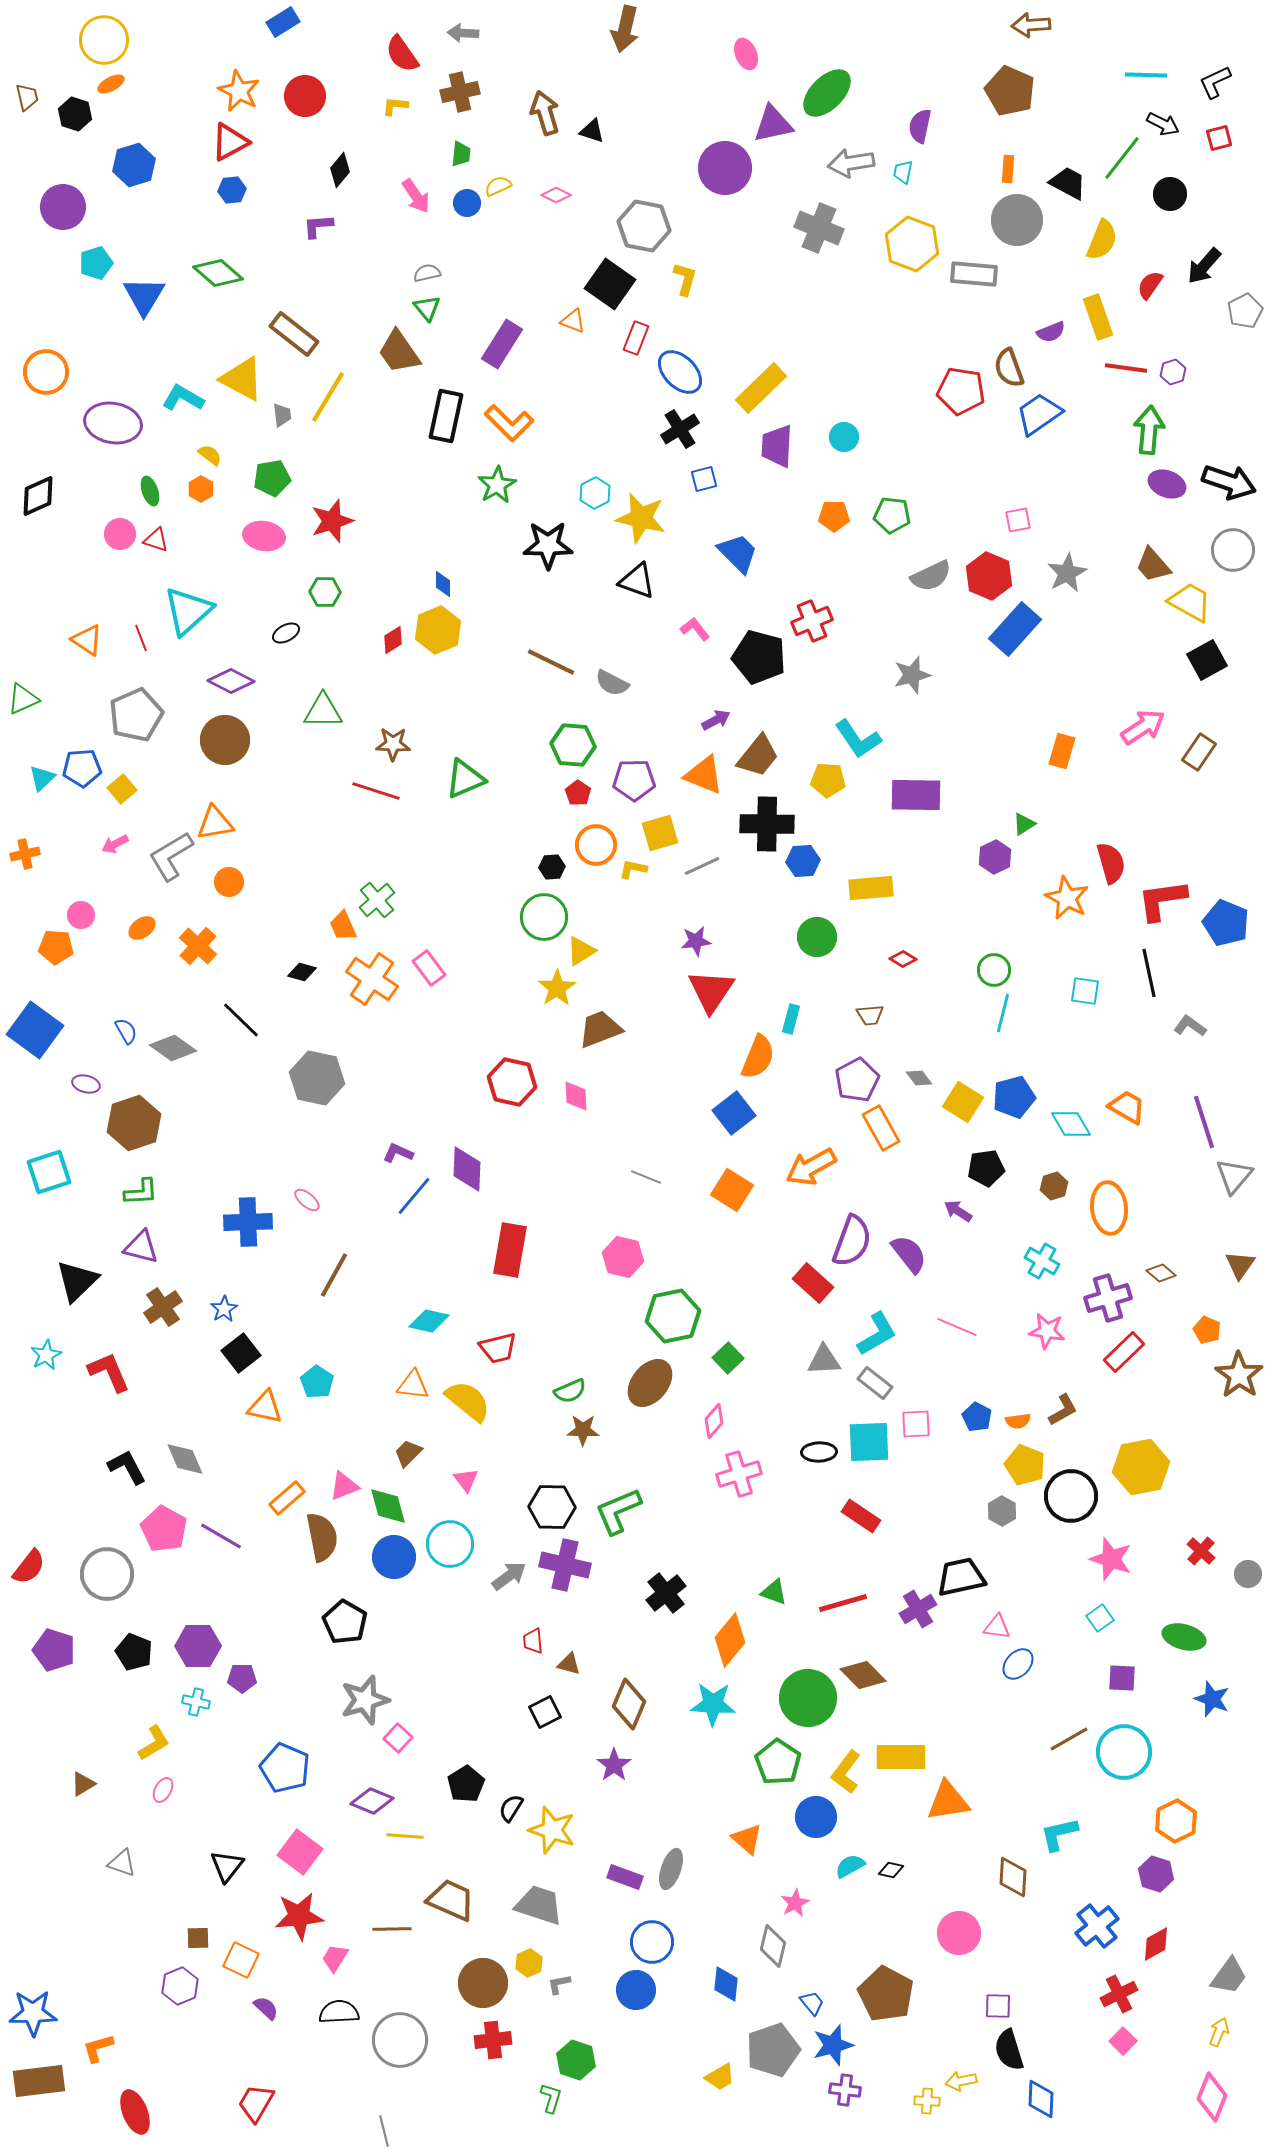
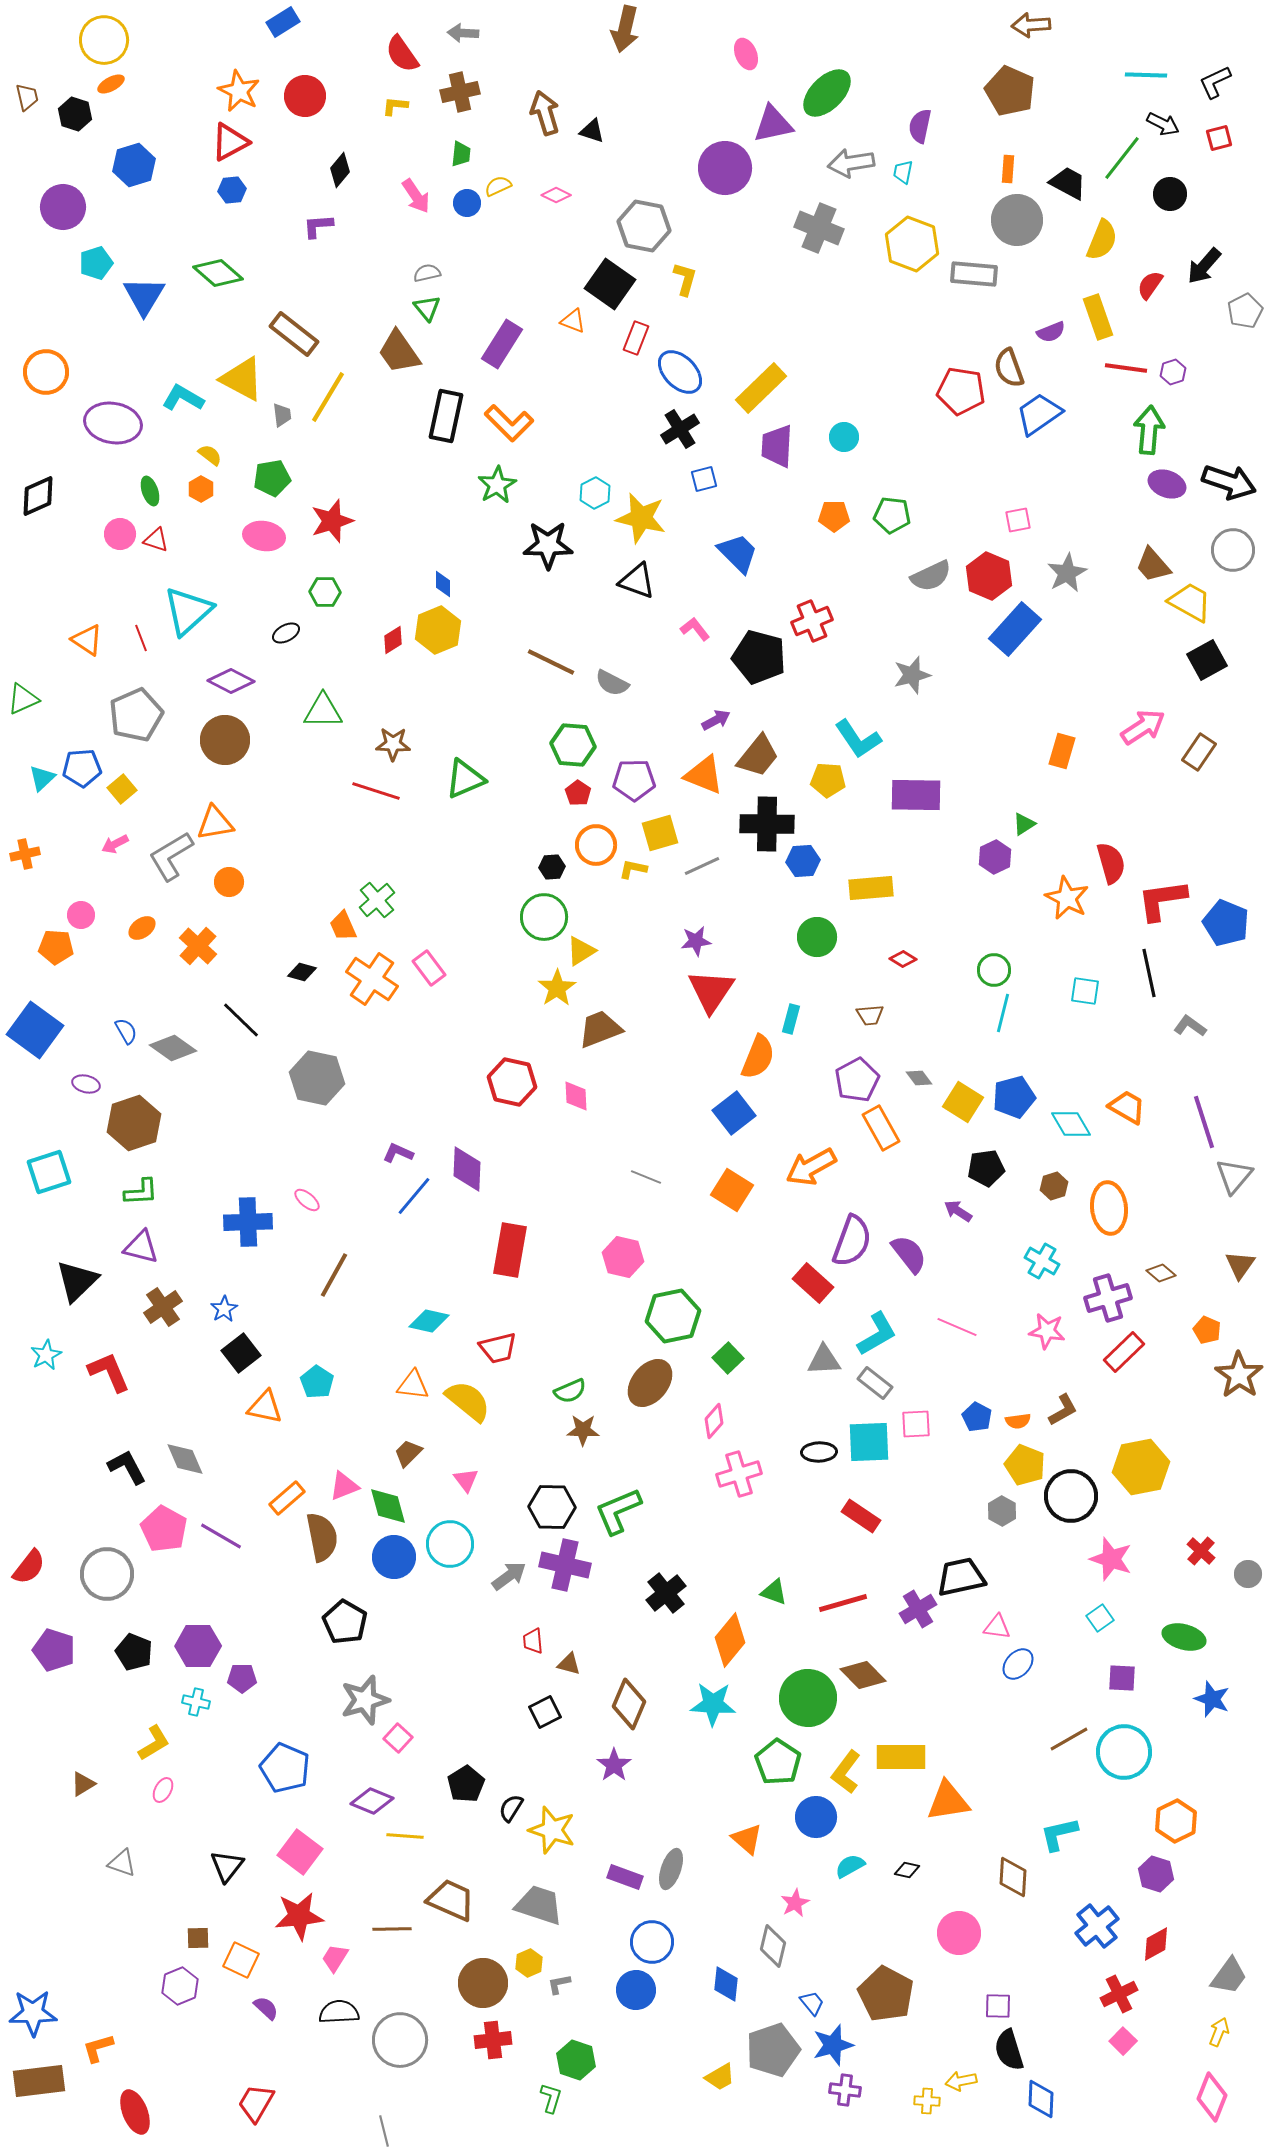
black diamond at (891, 1870): moved 16 px right
